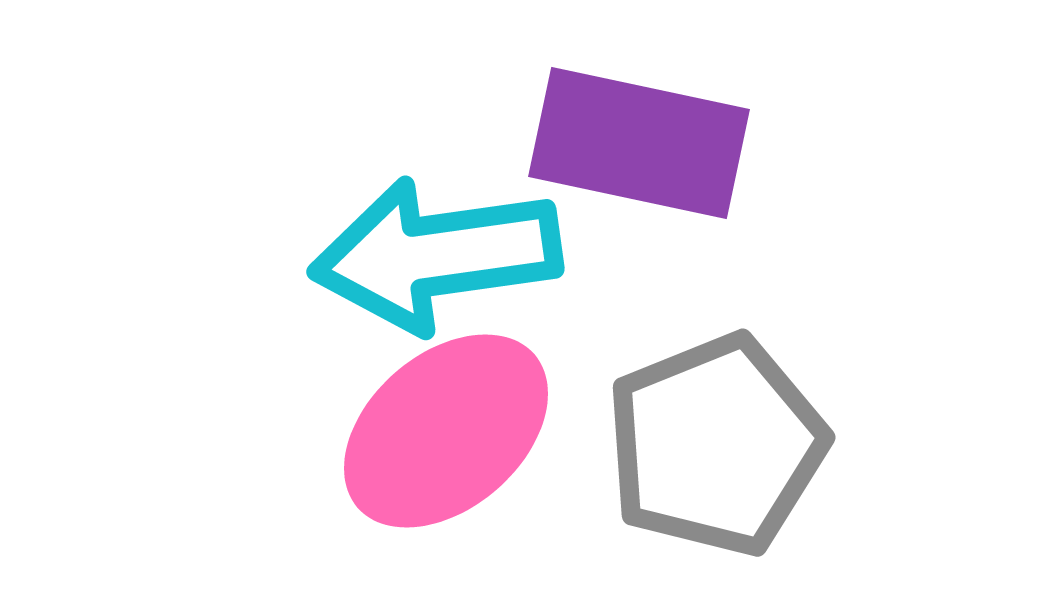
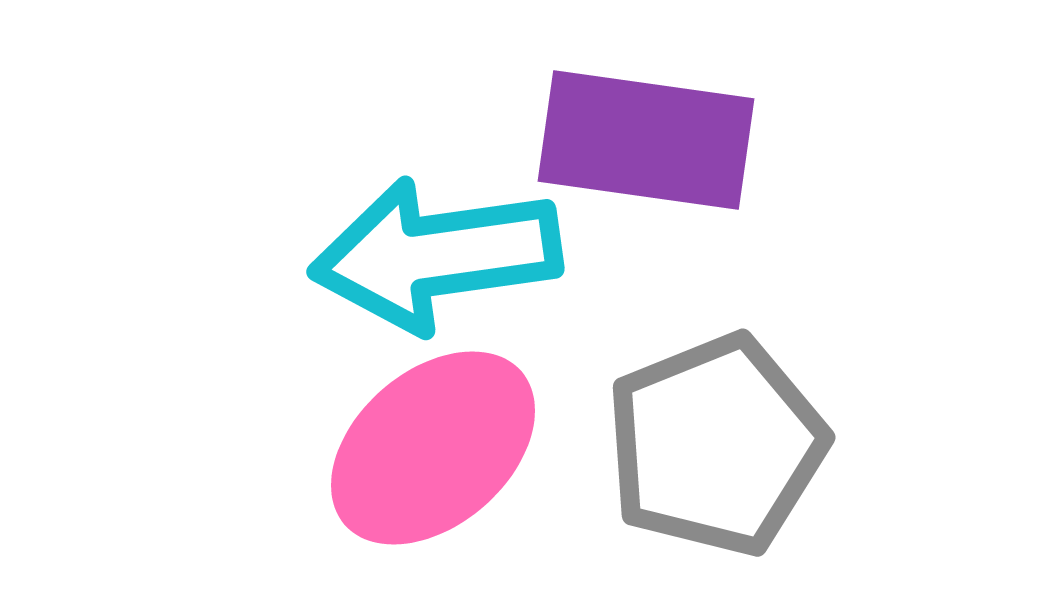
purple rectangle: moved 7 px right, 3 px up; rotated 4 degrees counterclockwise
pink ellipse: moved 13 px left, 17 px down
